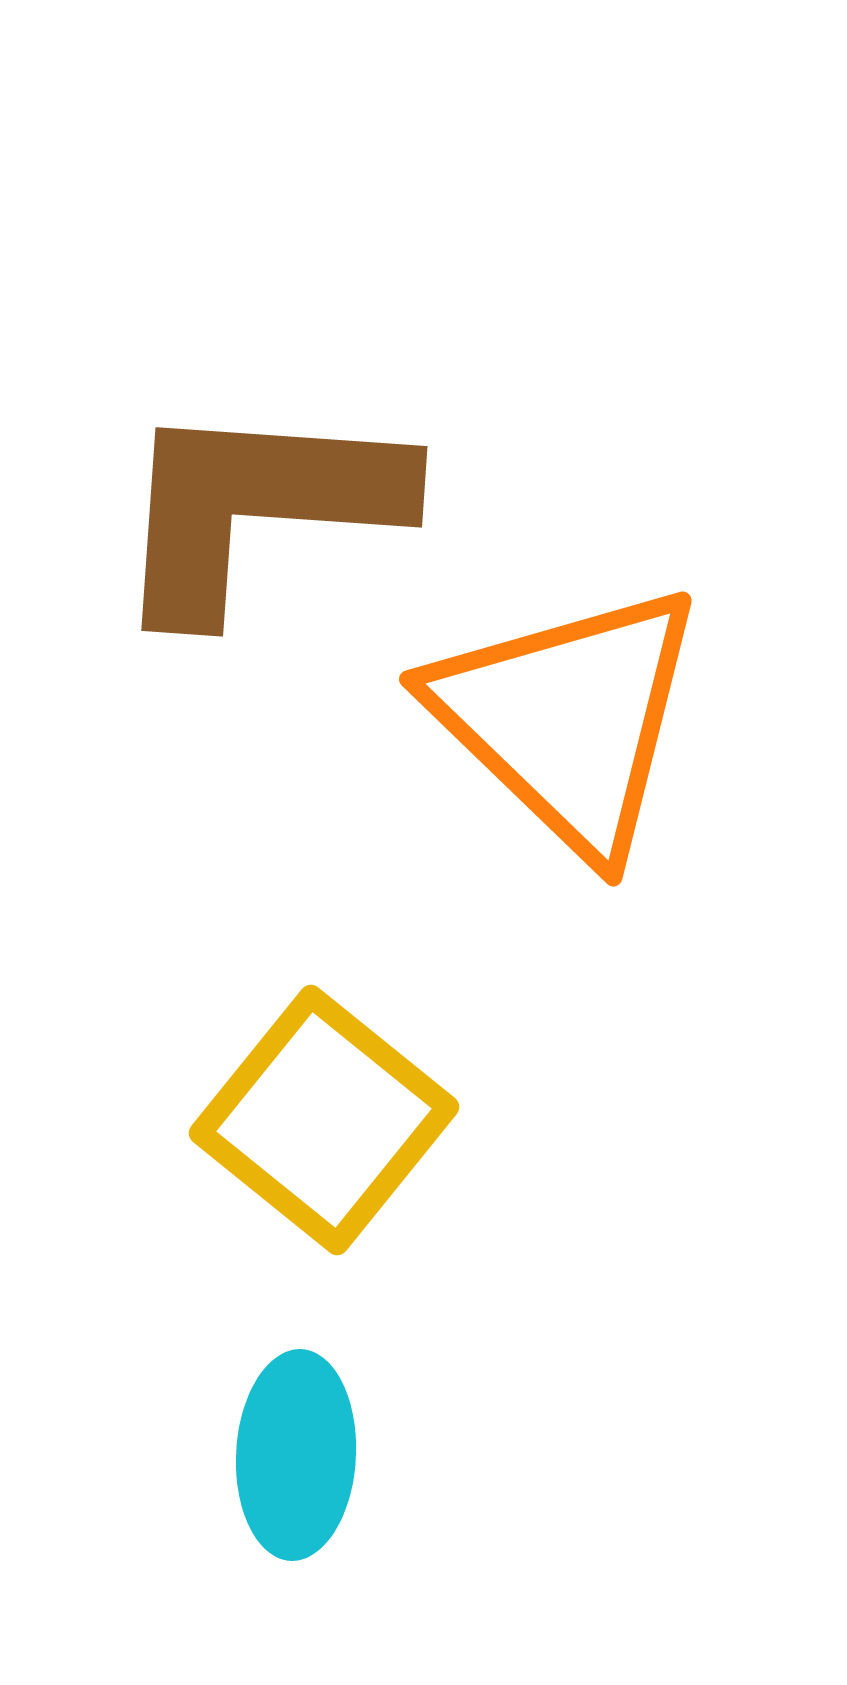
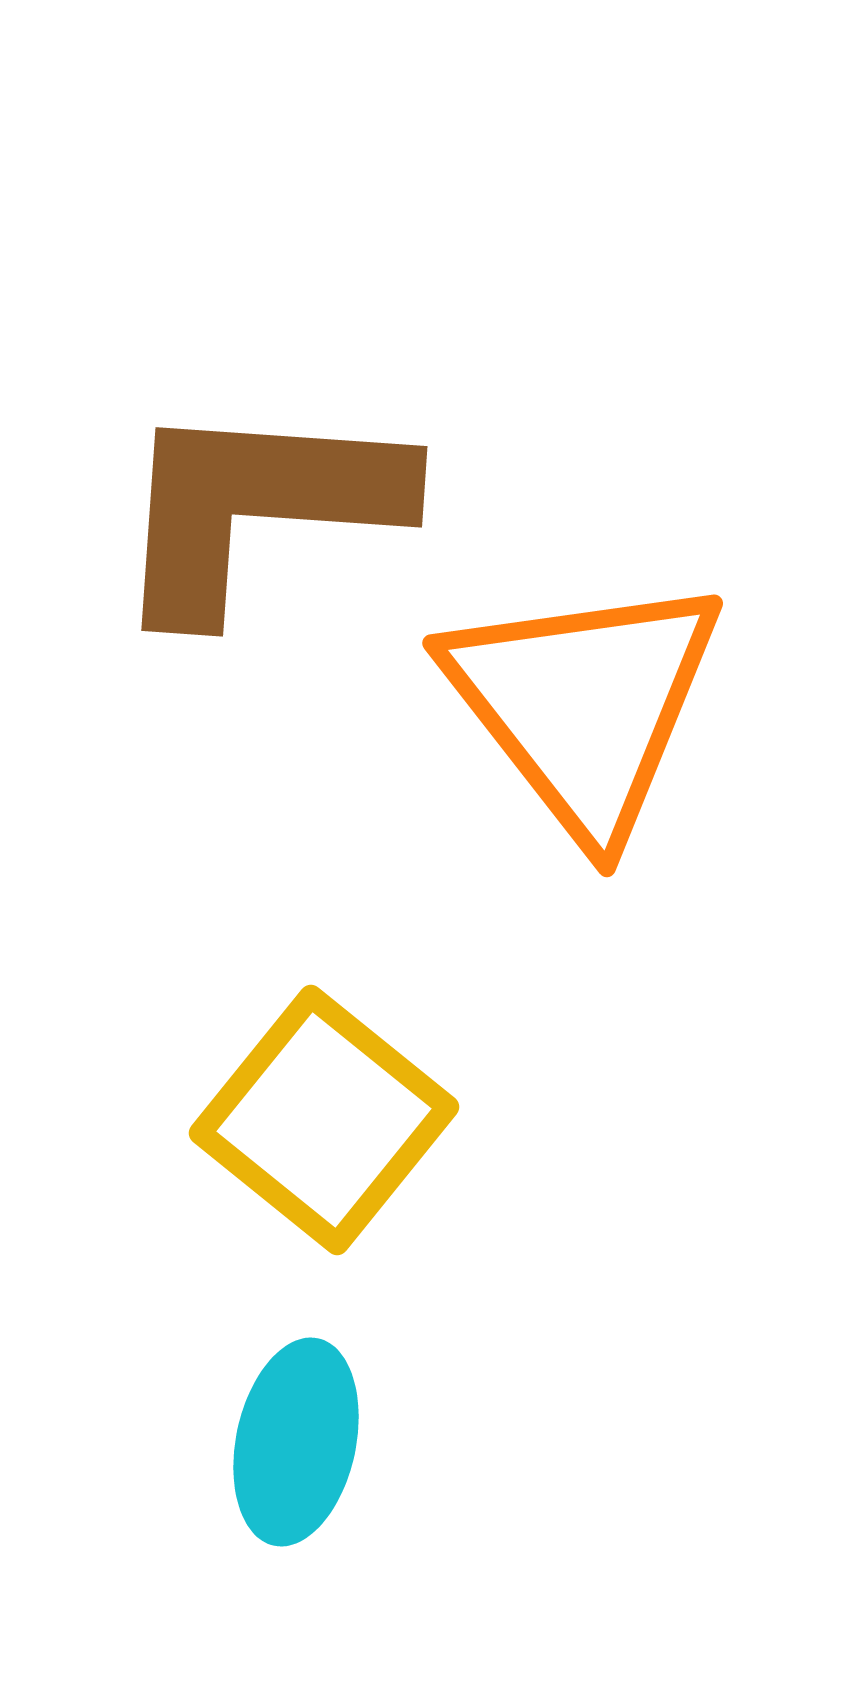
orange triangle: moved 16 px right, 14 px up; rotated 8 degrees clockwise
cyan ellipse: moved 13 px up; rotated 9 degrees clockwise
